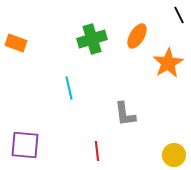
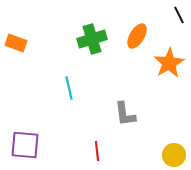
orange star: moved 1 px right
